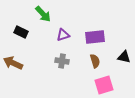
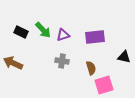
green arrow: moved 16 px down
brown semicircle: moved 4 px left, 7 px down
